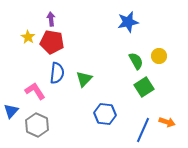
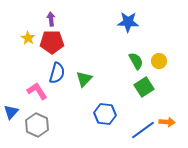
blue star: rotated 15 degrees clockwise
yellow star: moved 1 px down
red pentagon: rotated 10 degrees counterclockwise
yellow circle: moved 5 px down
blue semicircle: rotated 10 degrees clockwise
pink L-shape: moved 2 px right
blue triangle: moved 1 px down
orange arrow: rotated 14 degrees counterclockwise
blue line: rotated 30 degrees clockwise
